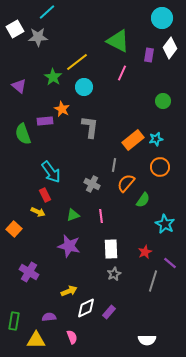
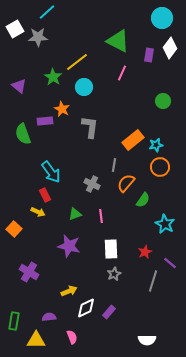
cyan star at (156, 139): moved 6 px down
green triangle at (73, 215): moved 2 px right, 1 px up
